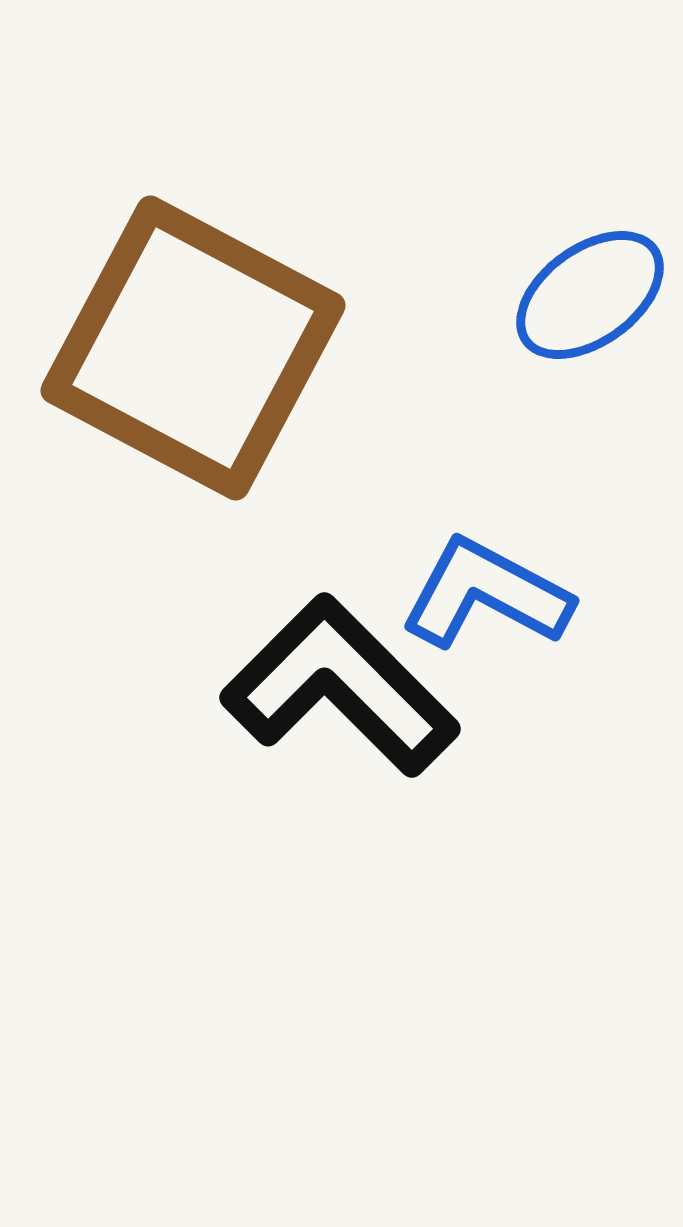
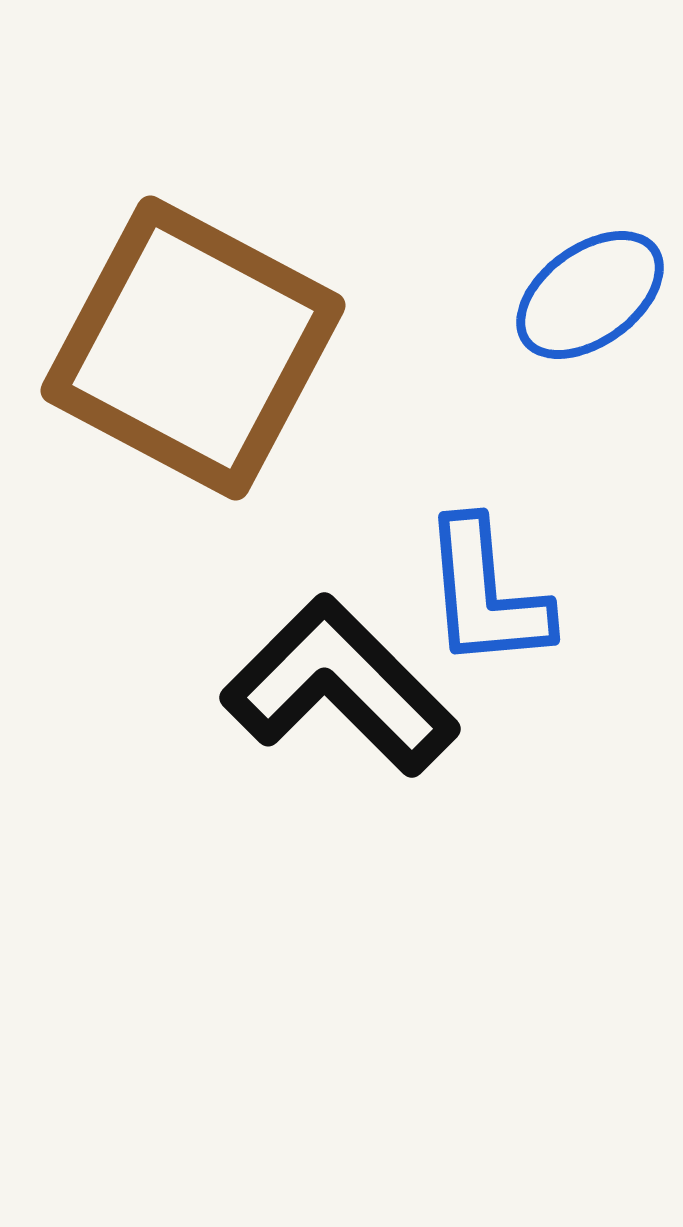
blue L-shape: rotated 123 degrees counterclockwise
